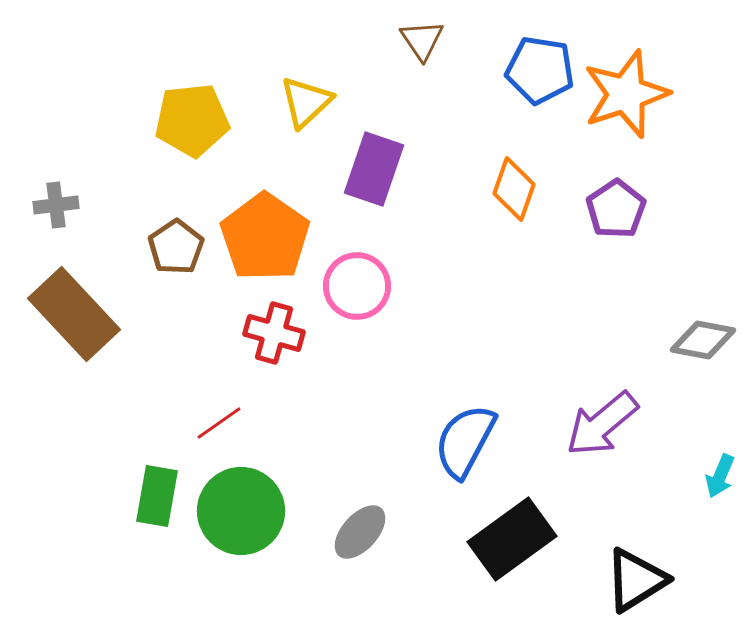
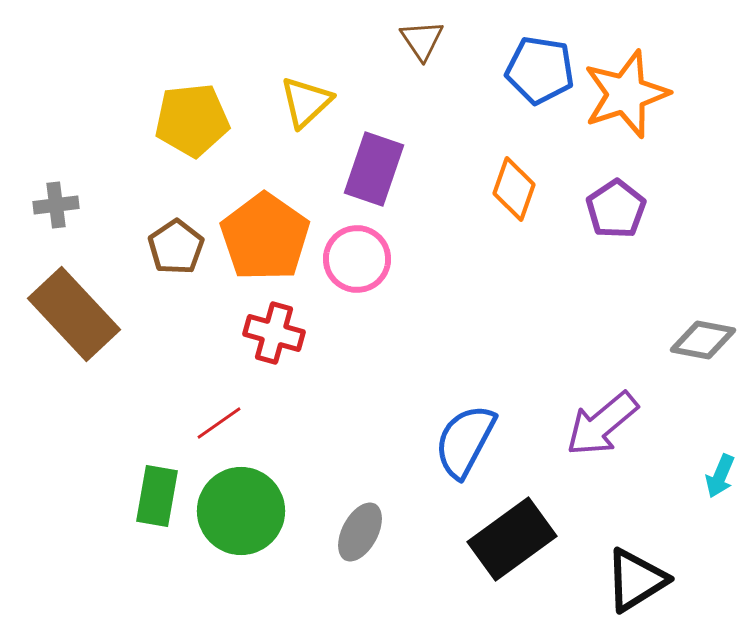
pink circle: moved 27 px up
gray ellipse: rotated 14 degrees counterclockwise
